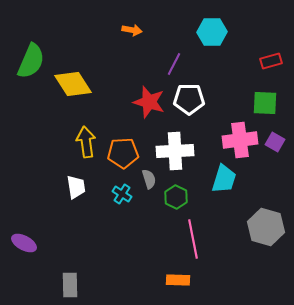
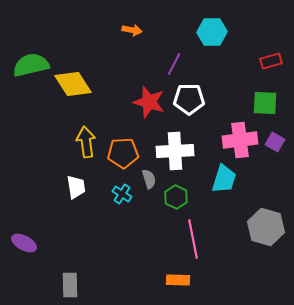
green semicircle: moved 4 px down; rotated 126 degrees counterclockwise
